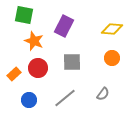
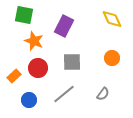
yellow diamond: moved 10 px up; rotated 60 degrees clockwise
orange rectangle: moved 2 px down
gray line: moved 1 px left, 4 px up
